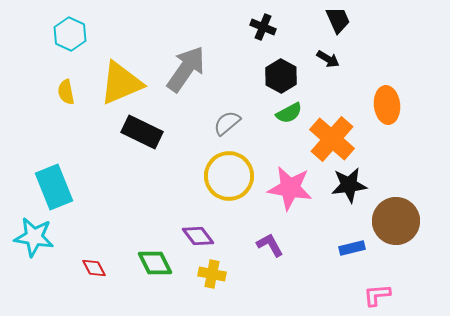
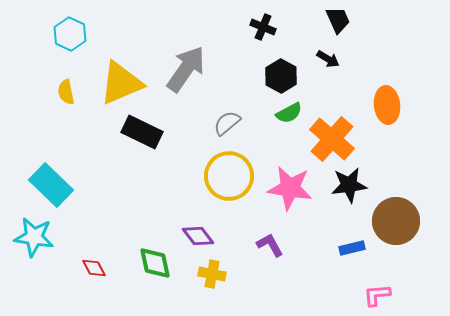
cyan rectangle: moved 3 px left, 2 px up; rotated 24 degrees counterclockwise
green diamond: rotated 15 degrees clockwise
